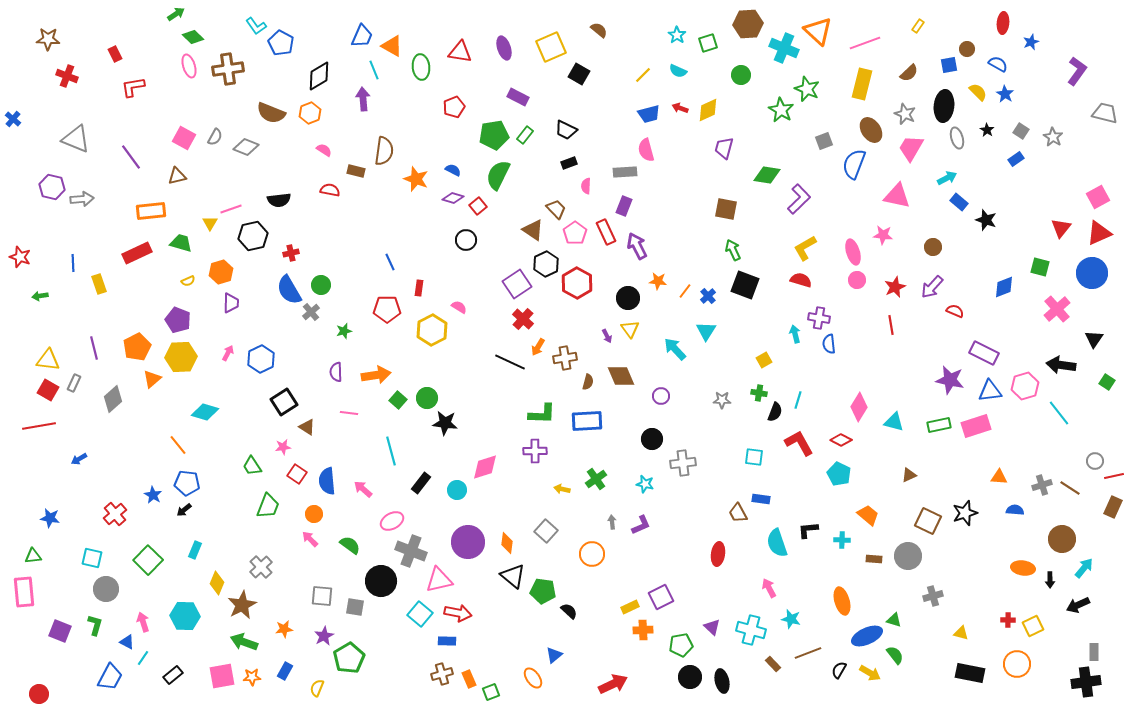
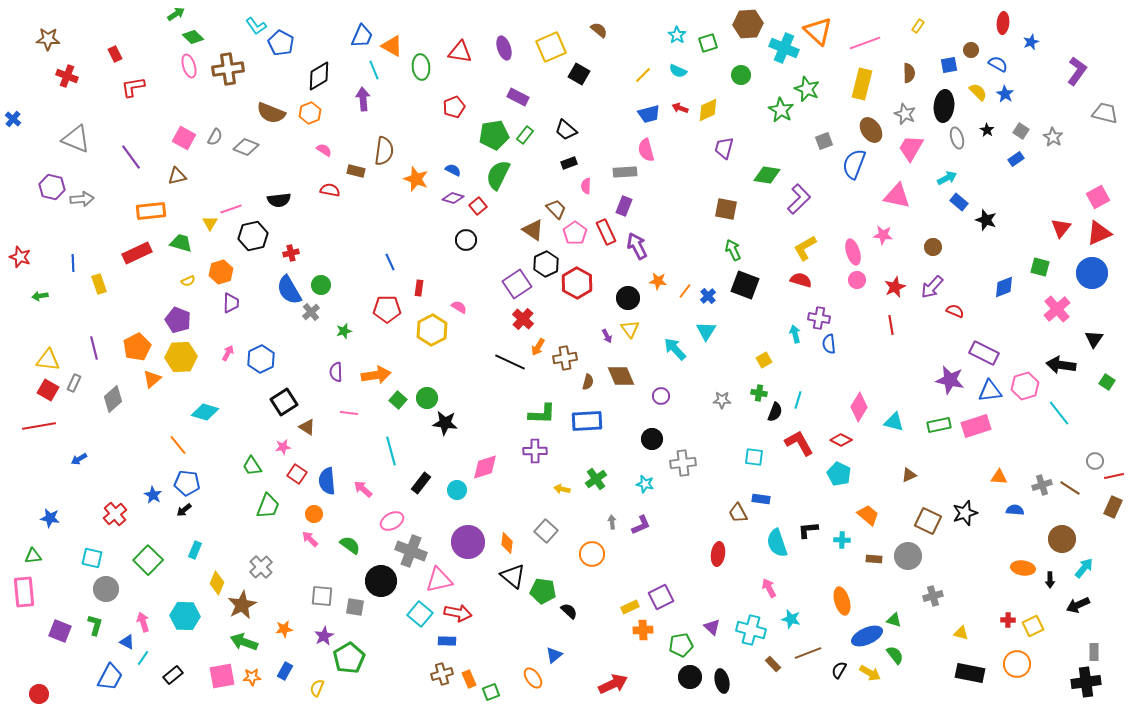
brown circle at (967, 49): moved 4 px right, 1 px down
brown semicircle at (909, 73): rotated 48 degrees counterclockwise
black trapezoid at (566, 130): rotated 15 degrees clockwise
